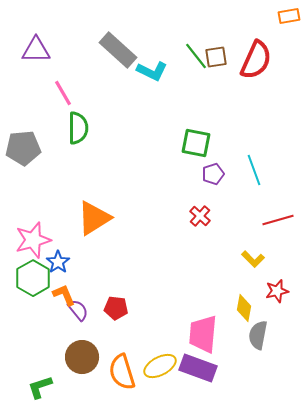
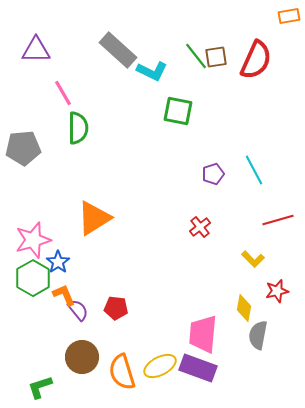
green square: moved 18 px left, 32 px up
cyan line: rotated 8 degrees counterclockwise
red cross: moved 11 px down; rotated 10 degrees clockwise
